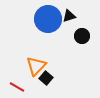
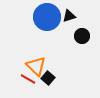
blue circle: moved 1 px left, 2 px up
orange triangle: rotated 30 degrees counterclockwise
black square: moved 2 px right
red line: moved 11 px right, 8 px up
